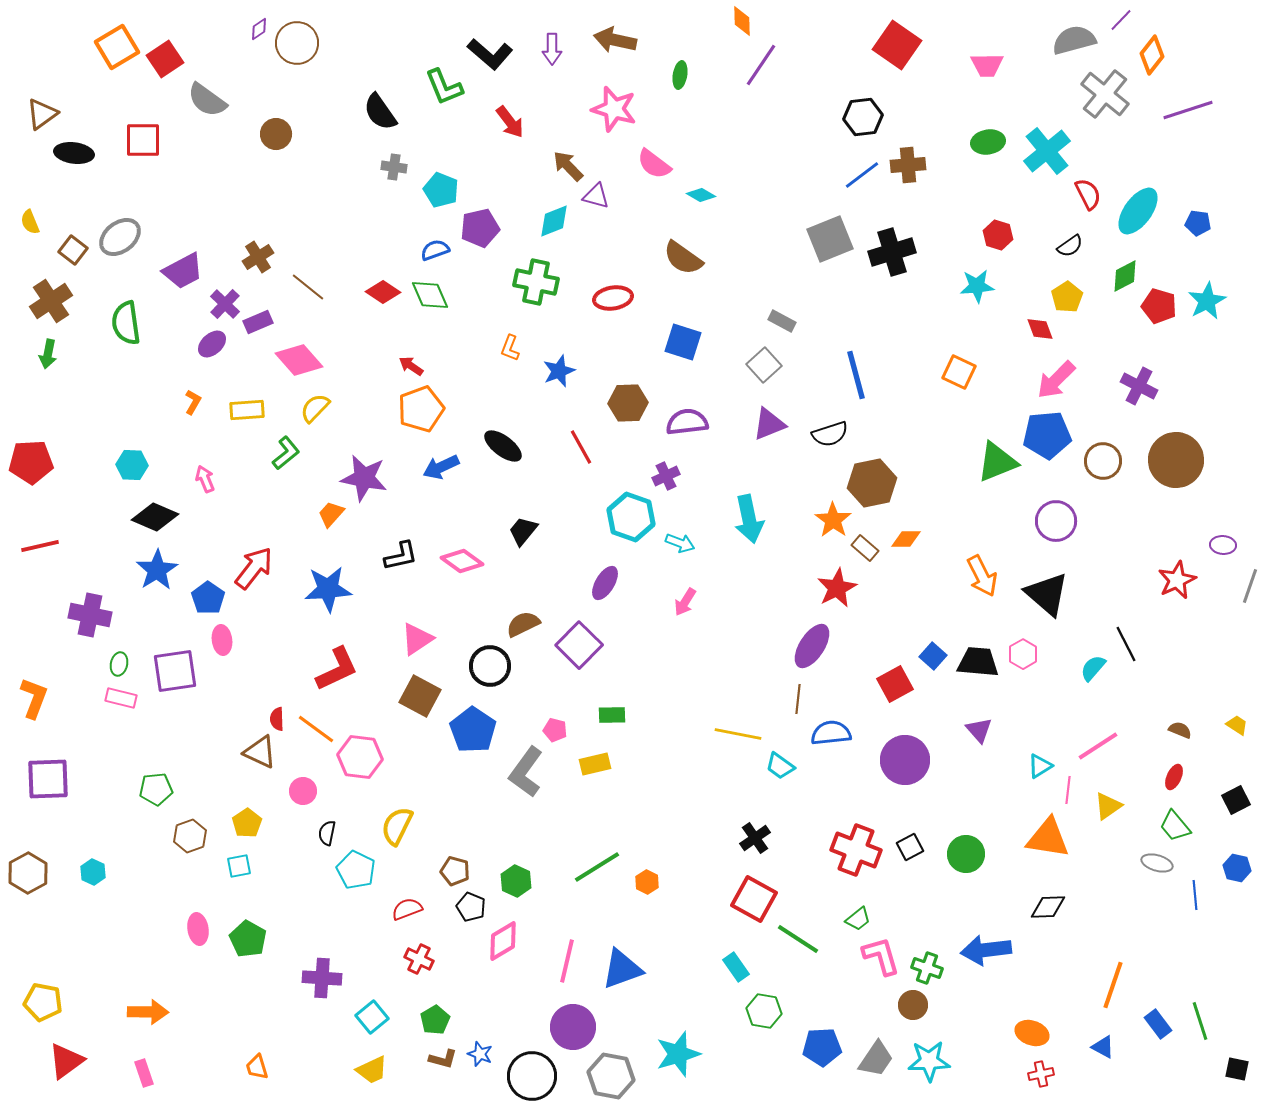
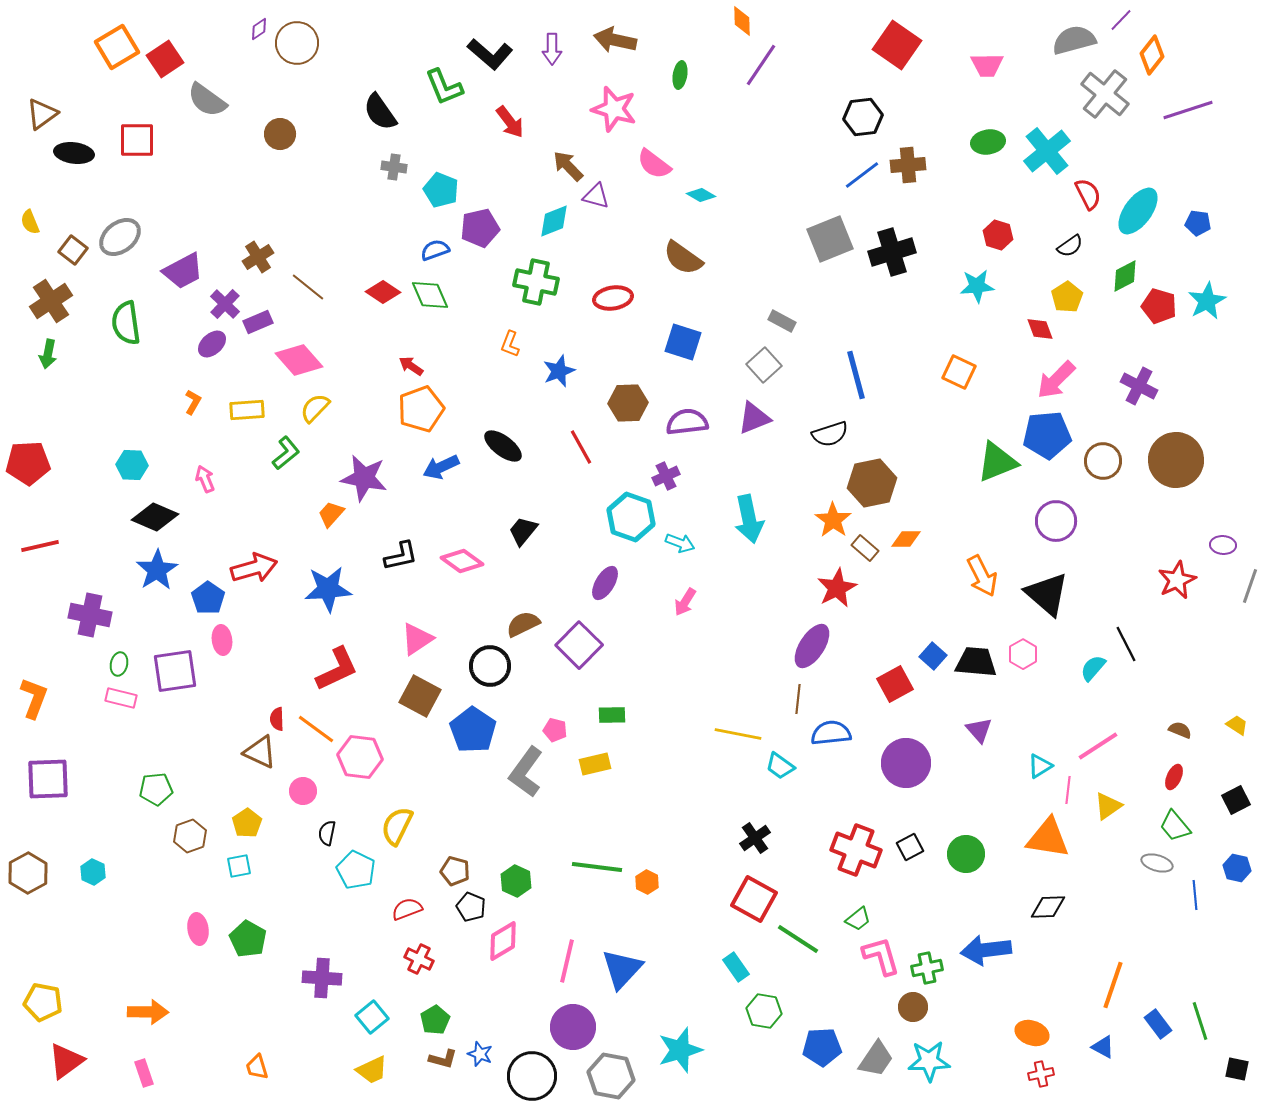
brown circle at (276, 134): moved 4 px right
red square at (143, 140): moved 6 px left
orange L-shape at (510, 348): moved 4 px up
purple triangle at (769, 424): moved 15 px left, 6 px up
red pentagon at (31, 462): moved 3 px left, 1 px down
red arrow at (254, 568): rotated 36 degrees clockwise
black trapezoid at (978, 662): moved 2 px left
purple circle at (905, 760): moved 1 px right, 3 px down
green line at (597, 867): rotated 39 degrees clockwise
green cross at (927, 968): rotated 32 degrees counterclockwise
blue triangle at (622, 969): rotated 27 degrees counterclockwise
brown circle at (913, 1005): moved 2 px down
cyan star at (678, 1054): moved 2 px right, 4 px up
